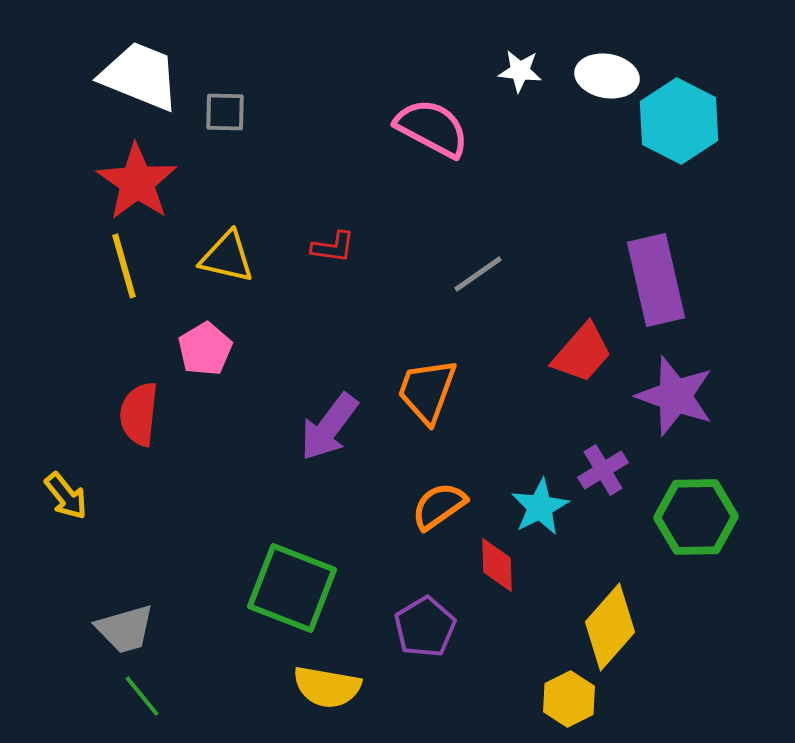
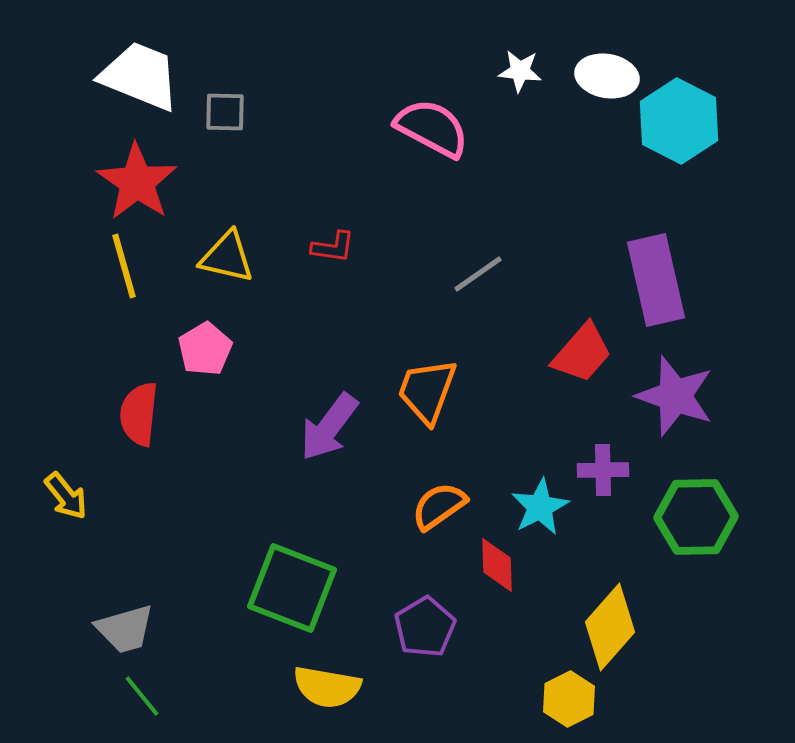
purple cross: rotated 30 degrees clockwise
